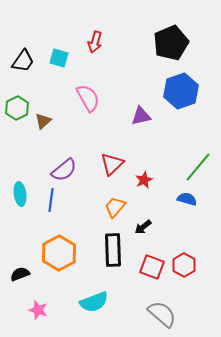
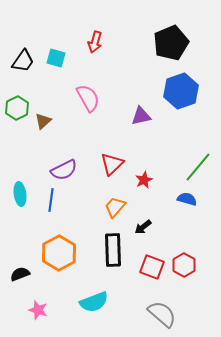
cyan square: moved 3 px left
purple semicircle: rotated 12 degrees clockwise
